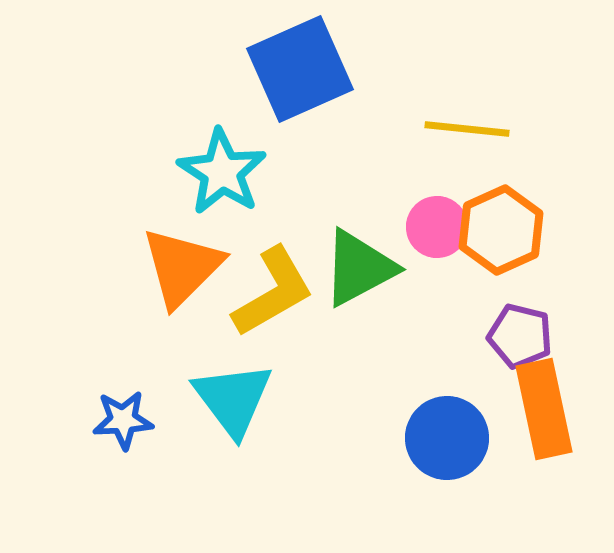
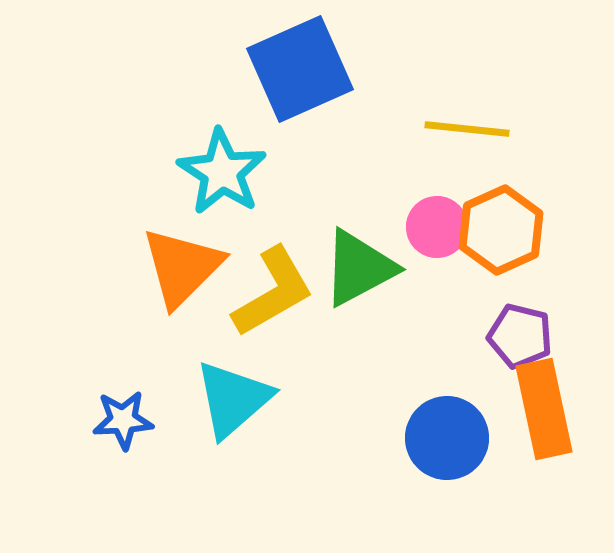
cyan triangle: rotated 26 degrees clockwise
